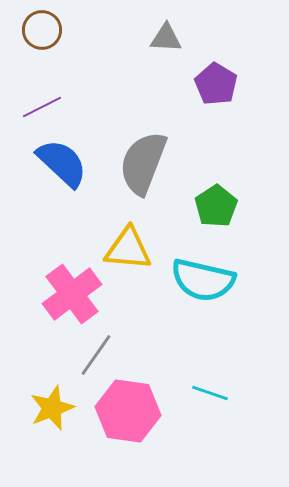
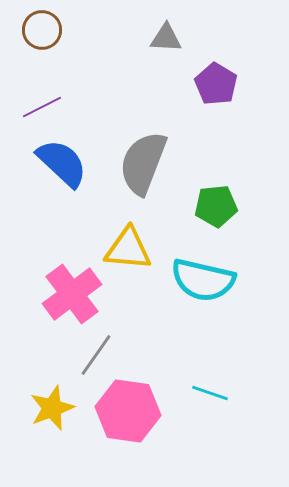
green pentagon: rotated 27 degrees clockwise
